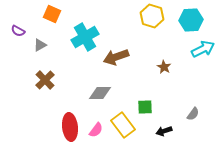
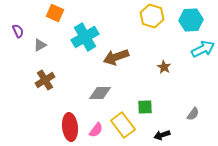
orange square: moved 3 px right, 1 px up
purple semicircle: rotated 144 degrees counterclockwise
brown cross: rotated 12 degrees clockwise
black arrow: moved 2 px left, 4 px down
